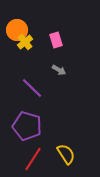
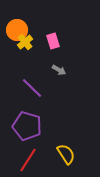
pink rectangle: moved 3 px left, 1 px down
red line: moved 5 px left, 1 px down
